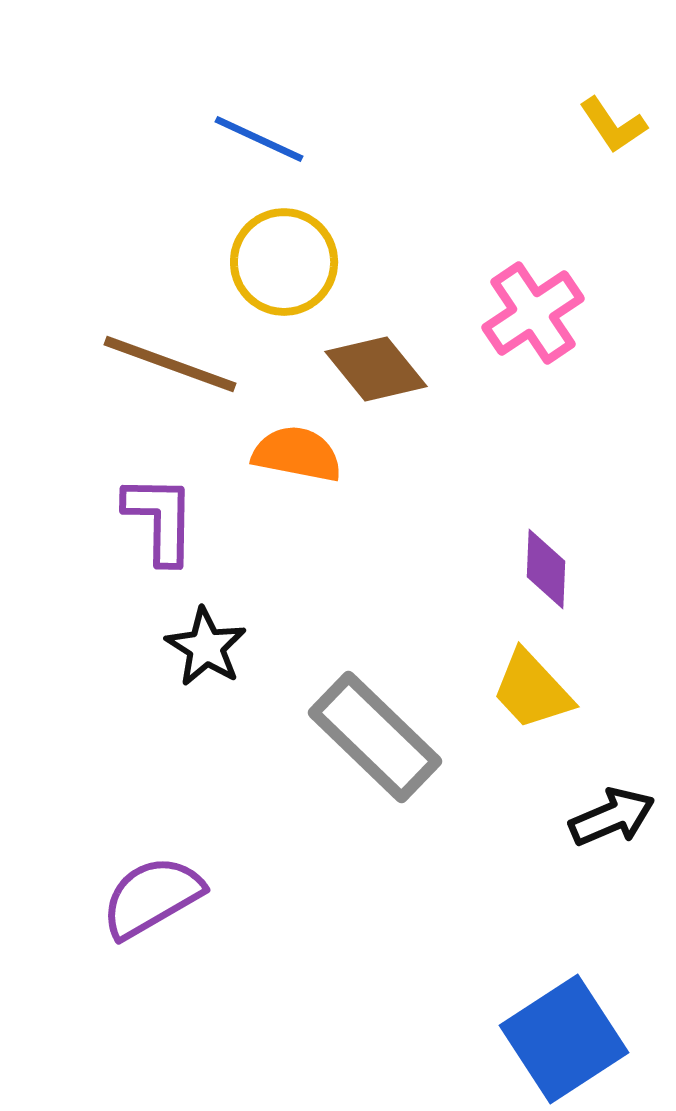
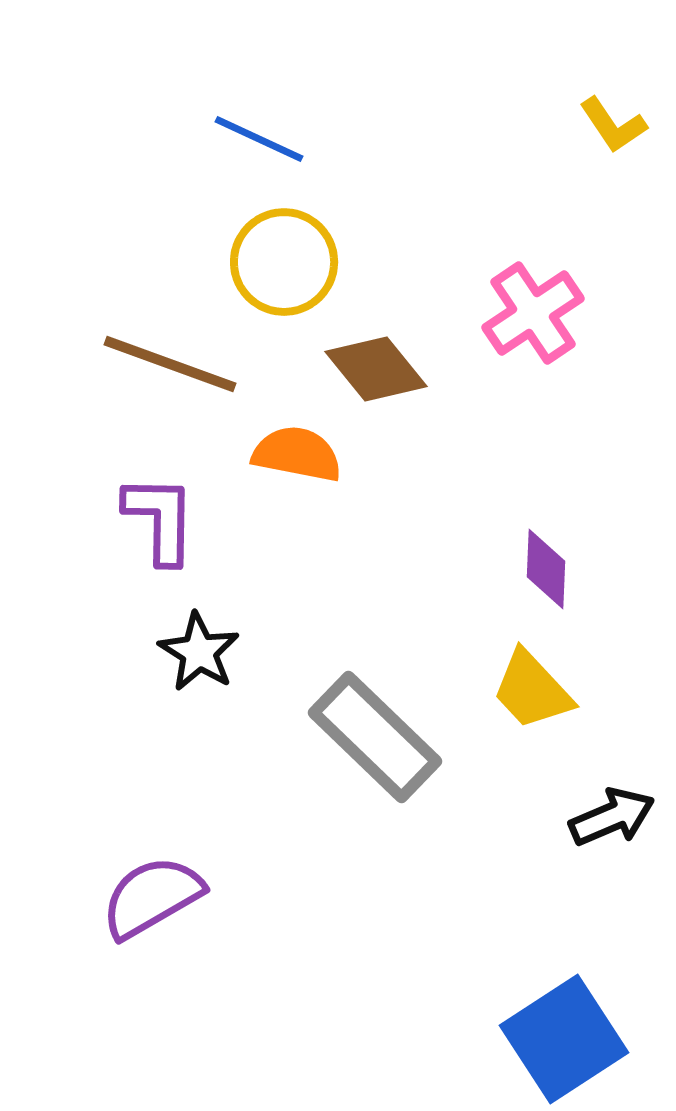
black star: moved 7 px left, 5 px down
